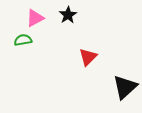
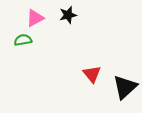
black star: rotated 18 degrees clockwise
red triangle: moved 4 px right, 17 px down; rotated 24 degrees counterclockwise
